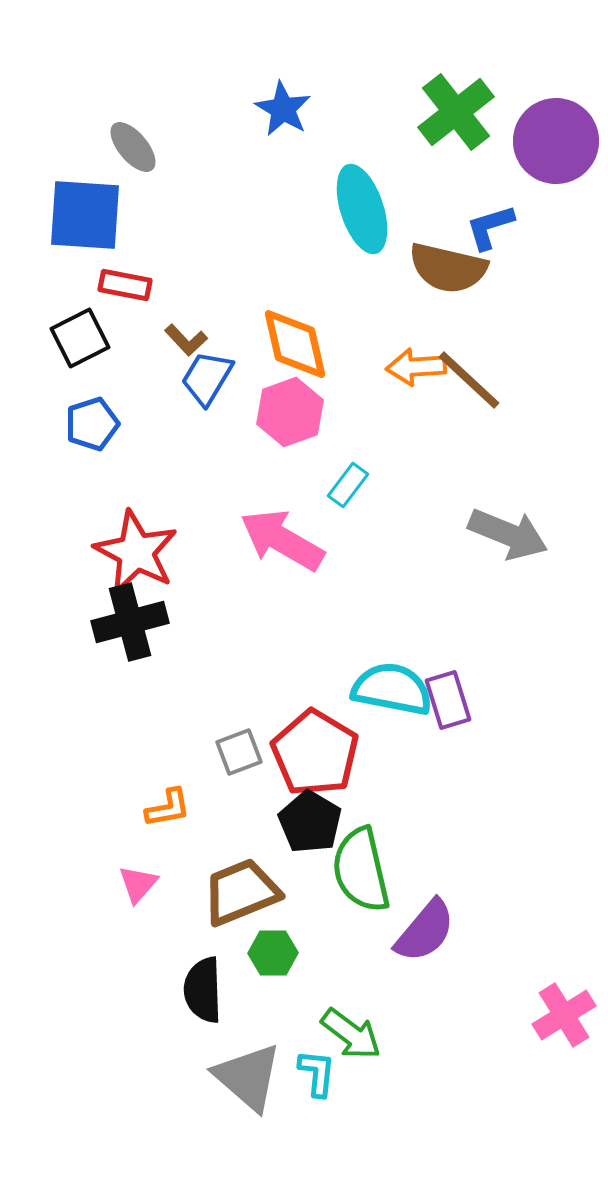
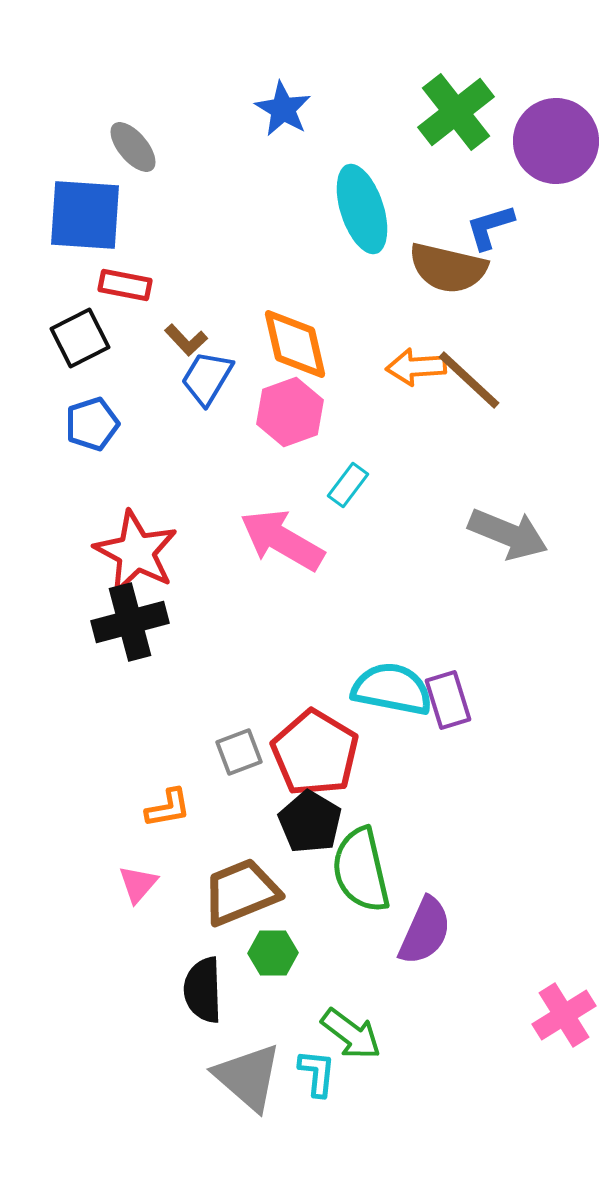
purple semicircle: rotated 16 degrees counterclockwise
